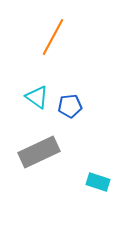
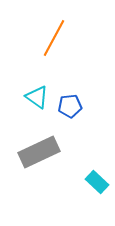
orange line: moved 1 px right, 1 px down
cyan rectangle: moved 1 px left; rotated 25 degrees clockwise
